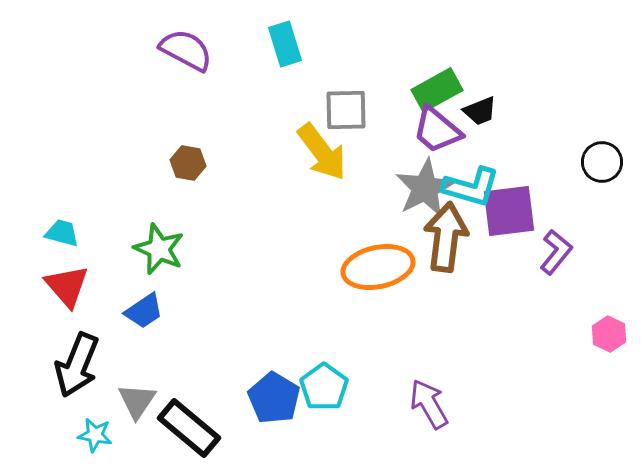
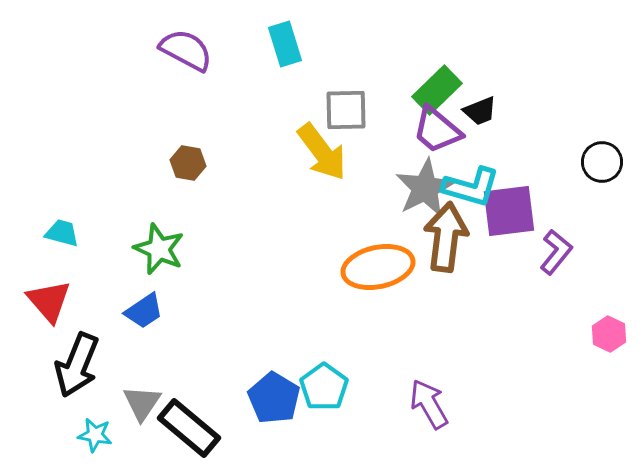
green rectangle: rotated 15 degrees counterclockwise
red triangle: moved 18 px left, 15 px down
gray triangle: moved 5 px right, 2 px down
